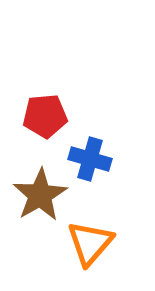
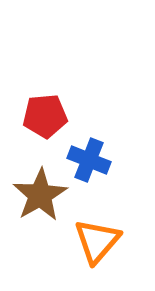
blue cross: moved 1 px left, 1 px down; rotated 6 degrees clockwise
orange triangle: moved 7 px right, 2 px up
